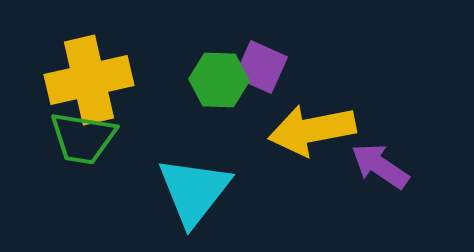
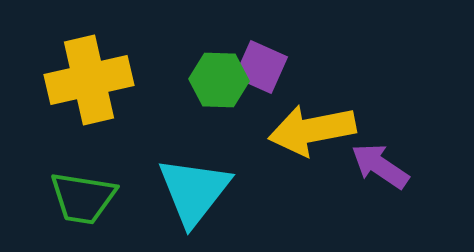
green trapezoid: moved 60 px down
